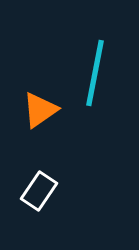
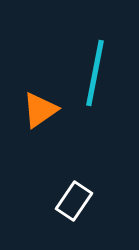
white rectangle: moved 35 px right, 10 px down
